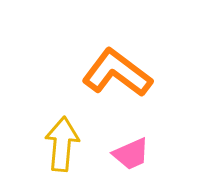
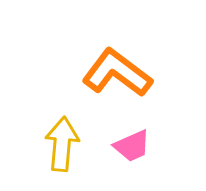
pink trapezoid: moved 1 px right, 8 px up
